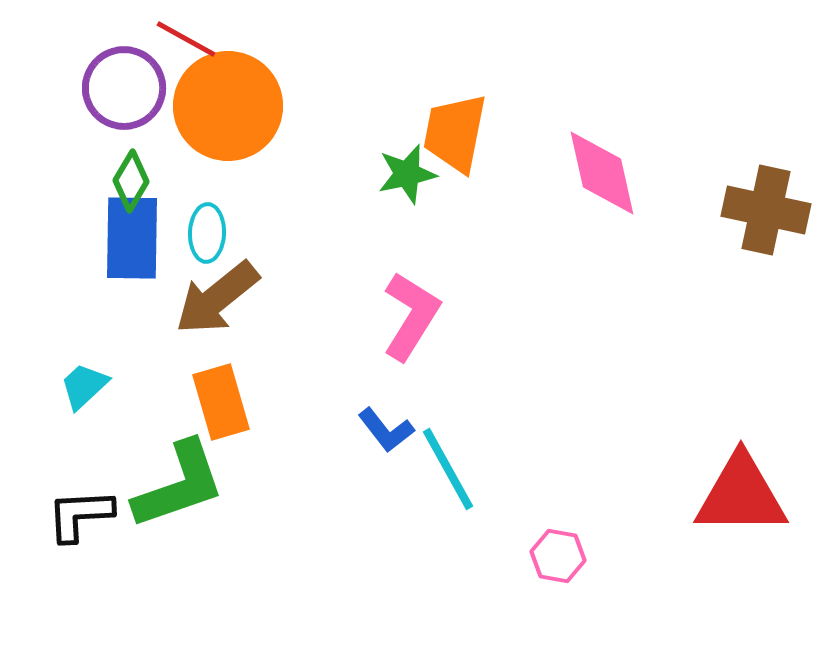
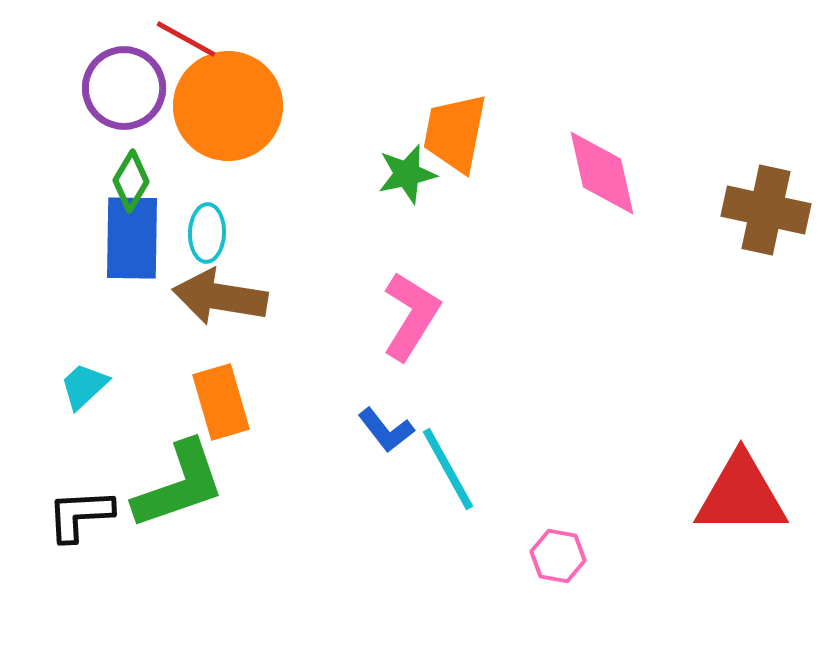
brown arrow: moved 3 px right, 1 px up; rotated 48 degrees clockwise
